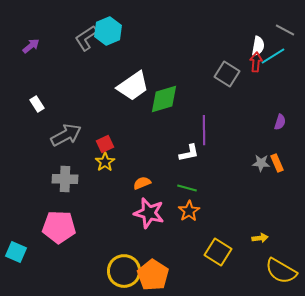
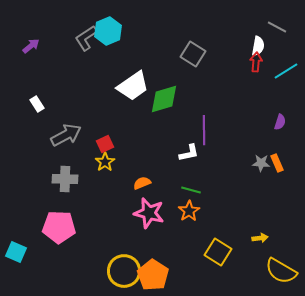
gray line: moved 8 px left, 3 px up
cyan line: moved 13 px right, 15 px down
gray square: moved 34 px left, 20 px up
green line: moved 4 px right, 2 px down
